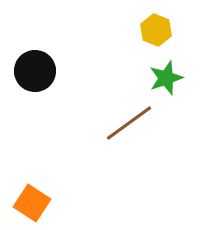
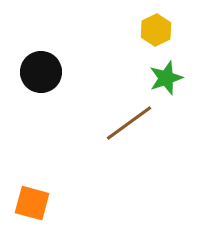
yellow hexagon: rotated 12 degrees clockwise
black circle: moved 6 px right, 1 px down
orange square: rotated 18 degrees counterclockwise
